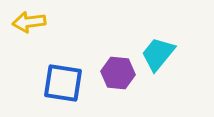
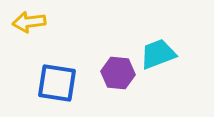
cyan trapezoid: rotated 30 degrees clockwise
blue square: moved 6 px left
